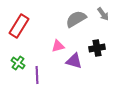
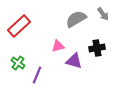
red rectangle: rotated 15 degrees clockwise
purple line: rotated 24 degrees clockwise
